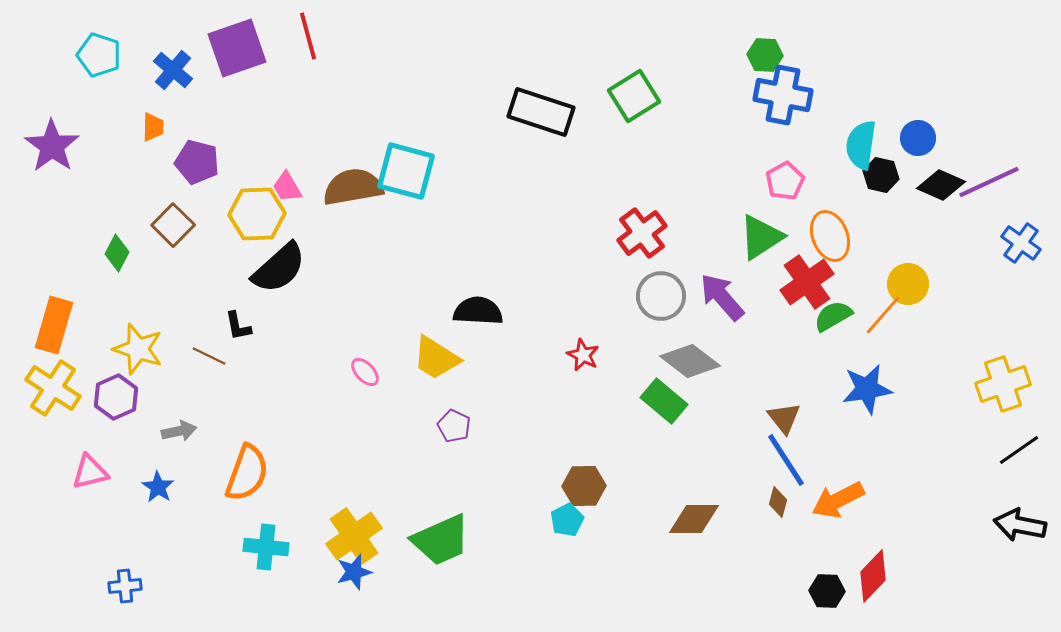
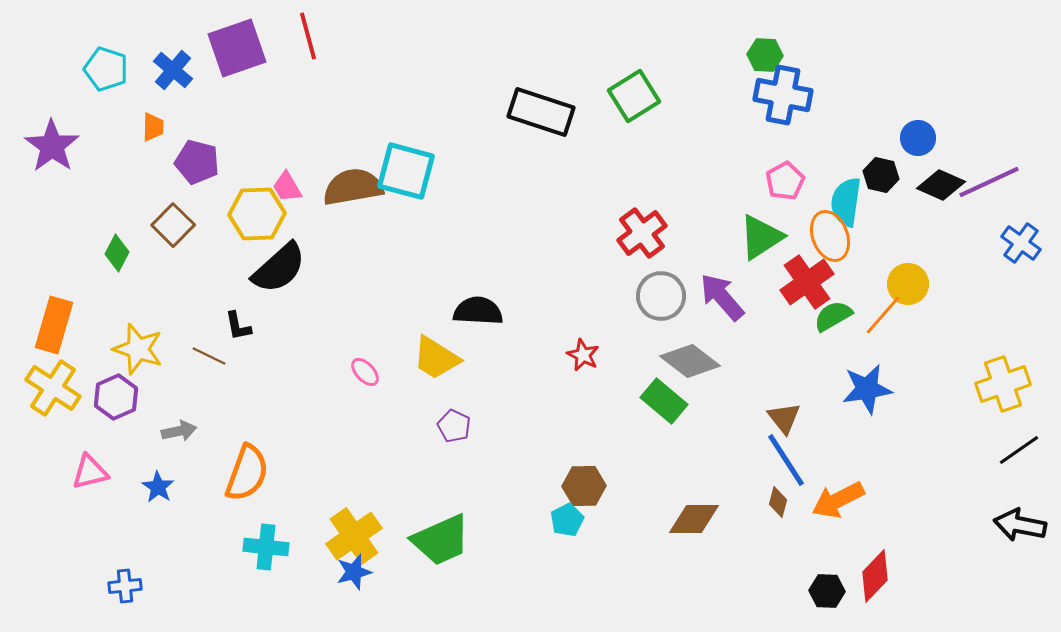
cyan pentagon at (99, 55): moved 7 px right, 14 px down
cyan semicircle at (861, 145): moved 15 px left, 57 px down
red diamond at (873, 576): moved 2 px right
